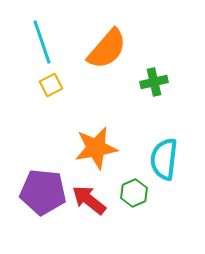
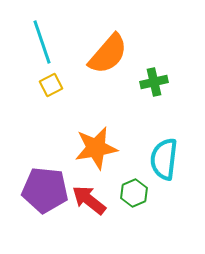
orange semicircle: moved 1 px right, 5 px down
purple pentagon: moved 2 px right, 2 px up
